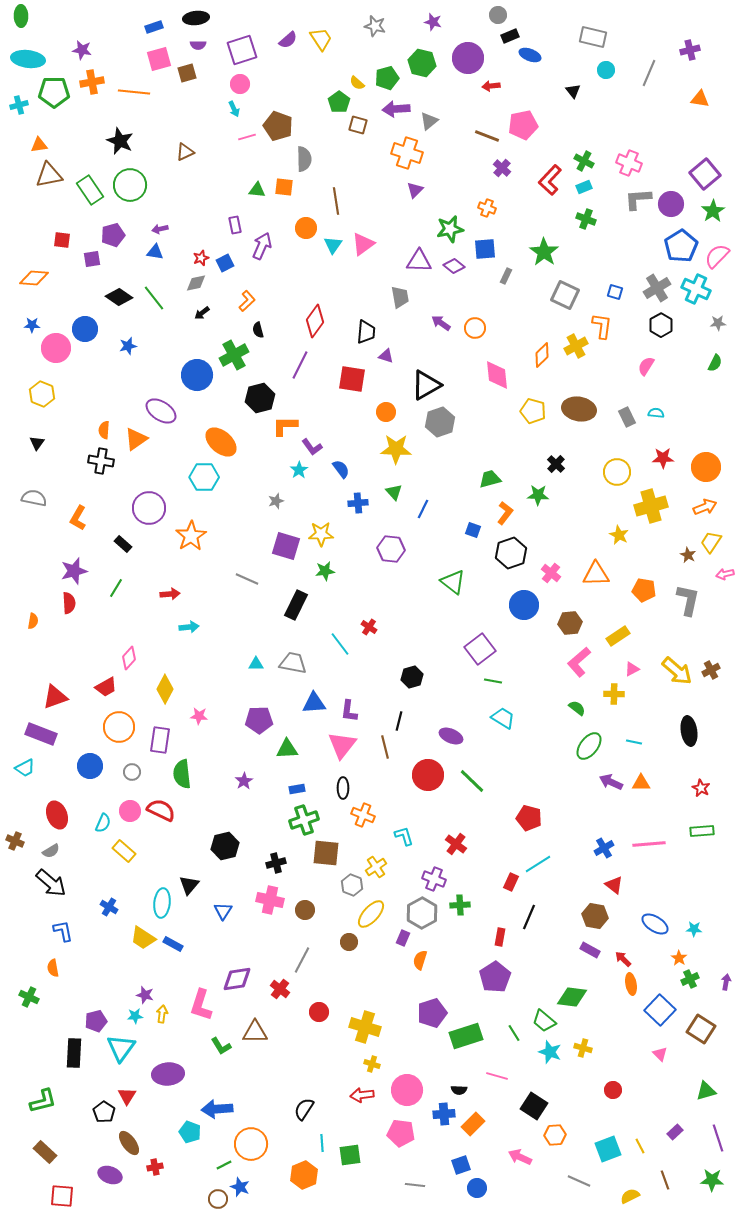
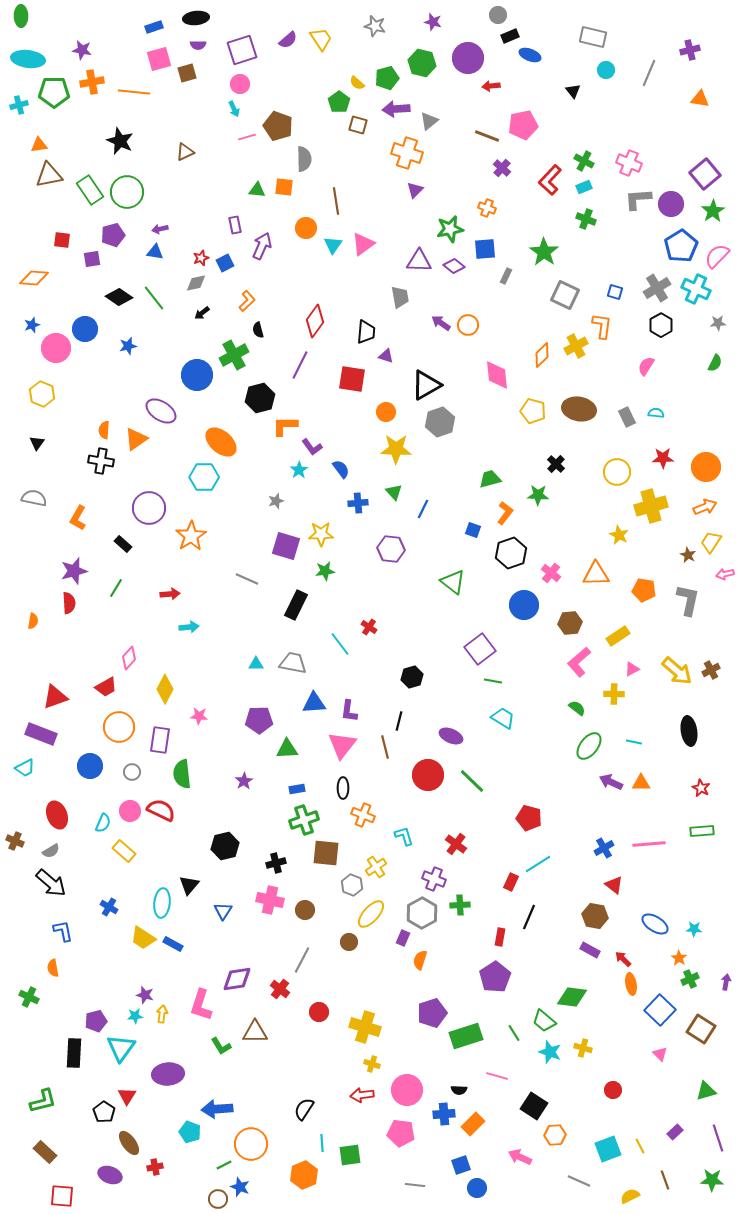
green circle at (130, 185): moved 3 px left, 7 px down
blue star at (32, 325): rotated 21 degrees counterclockwise
orange circle at (475, 328): moved 7 px left, 3 px up
